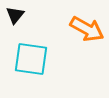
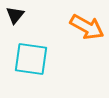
orange arrow: moved 2 px up
